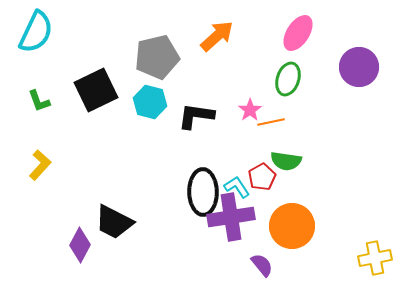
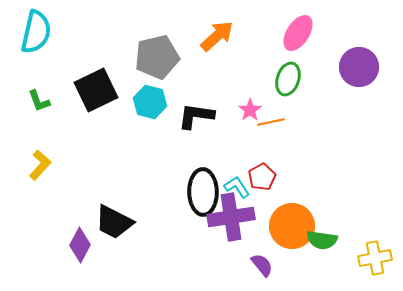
cyan semicircle: rotated 12 degrees counterclockwise
green semicircle: moved 36 px right, 79 px down
